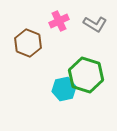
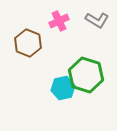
gray L-shape: moved 2 px right, 4 px up
cyan hexagon: moved 1 px left, 1 px up
